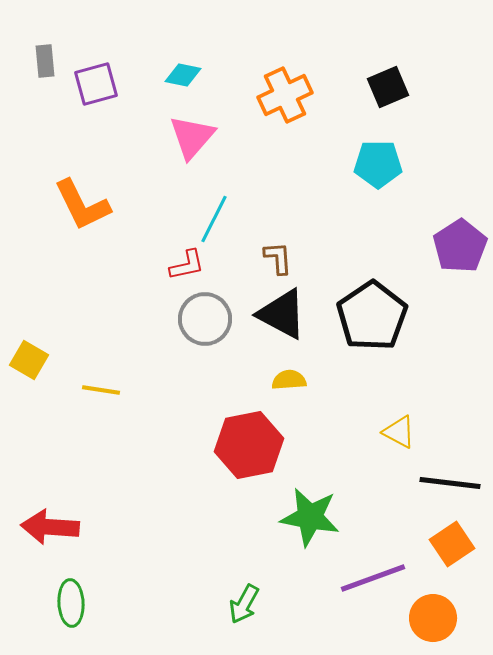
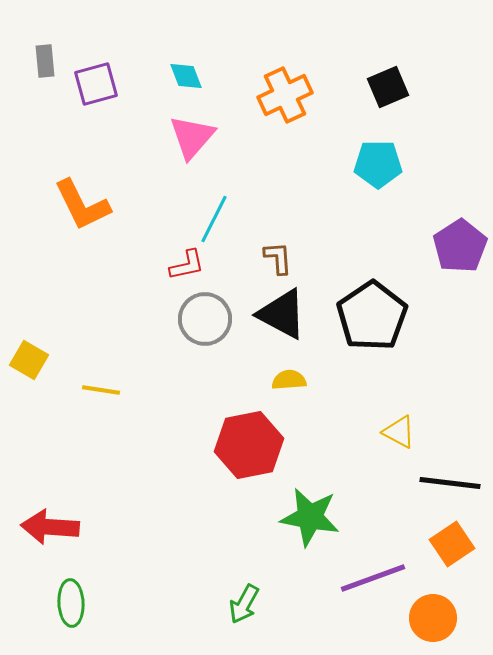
cyan diamond: moved 3 px right, 1 px down; rotated 57 degrees clockwise
